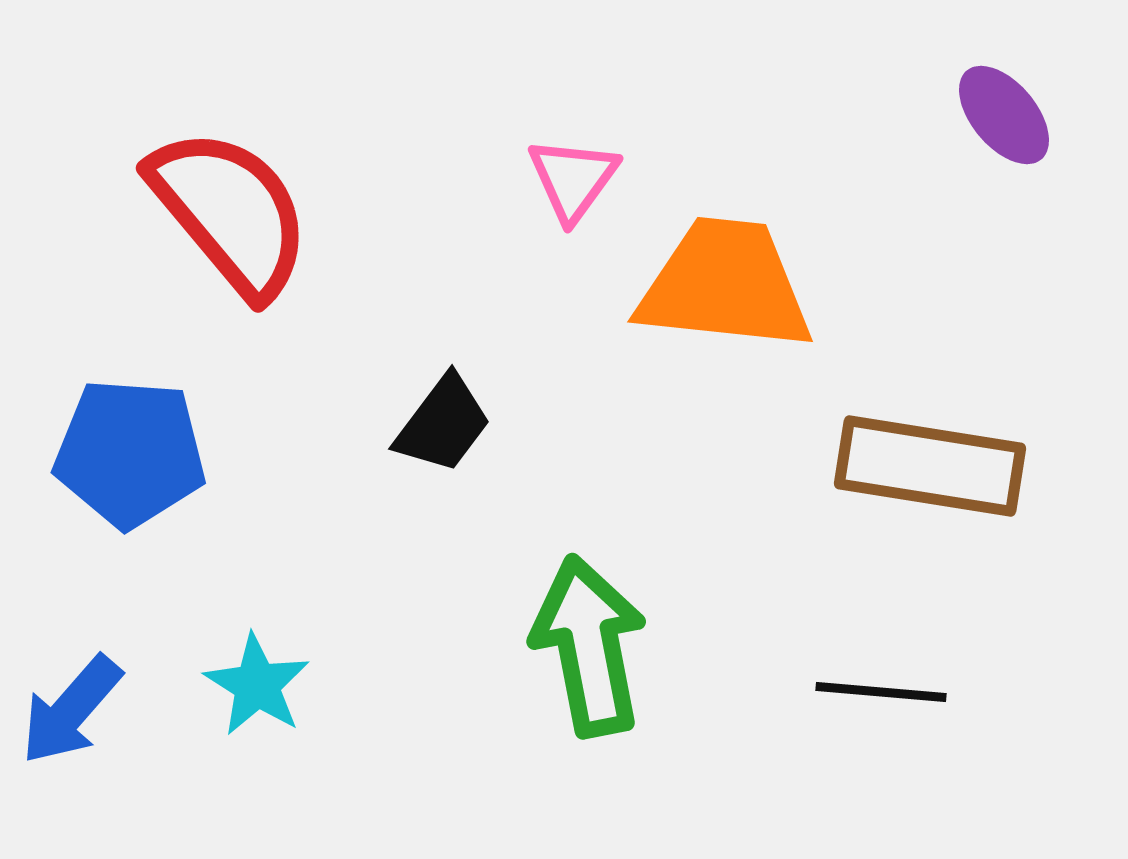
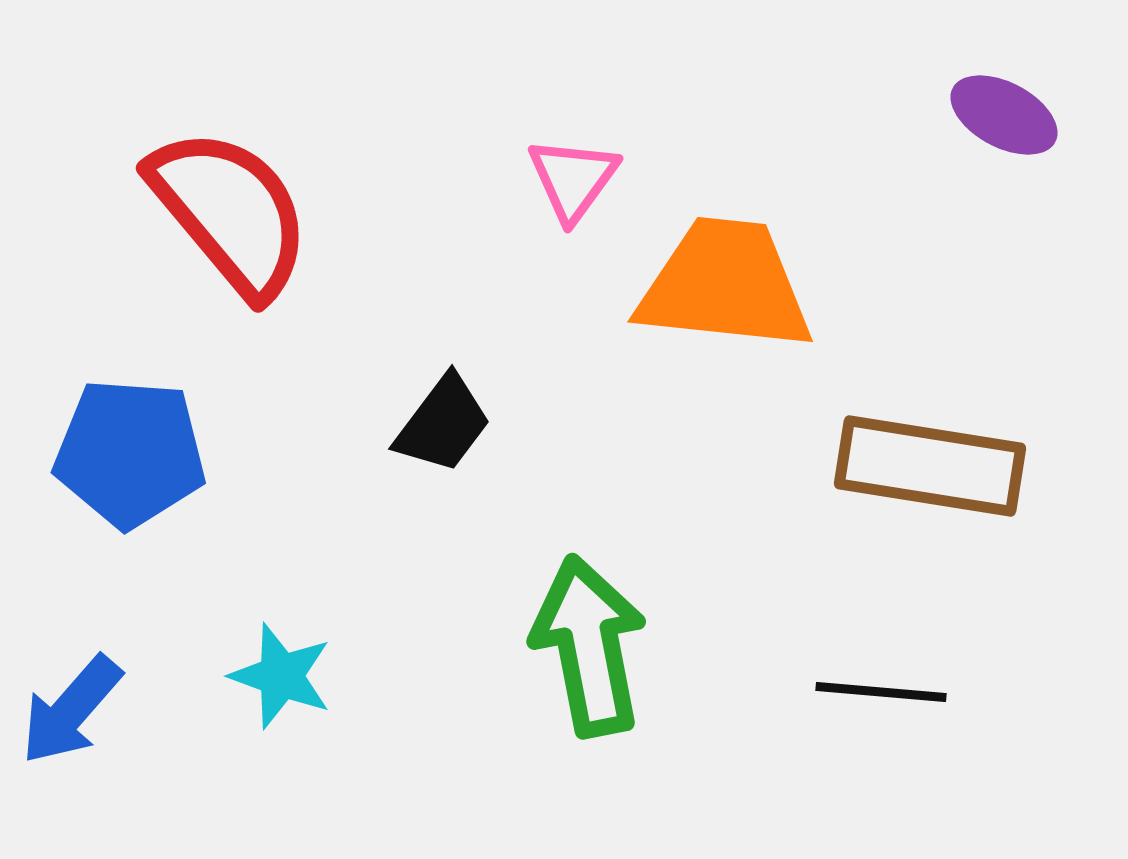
purple ellipse: rotated 22 degrees counterclockwise
cyan star: moved 24 px right, 9 px up; rotated 12 degrees counterclockwise
